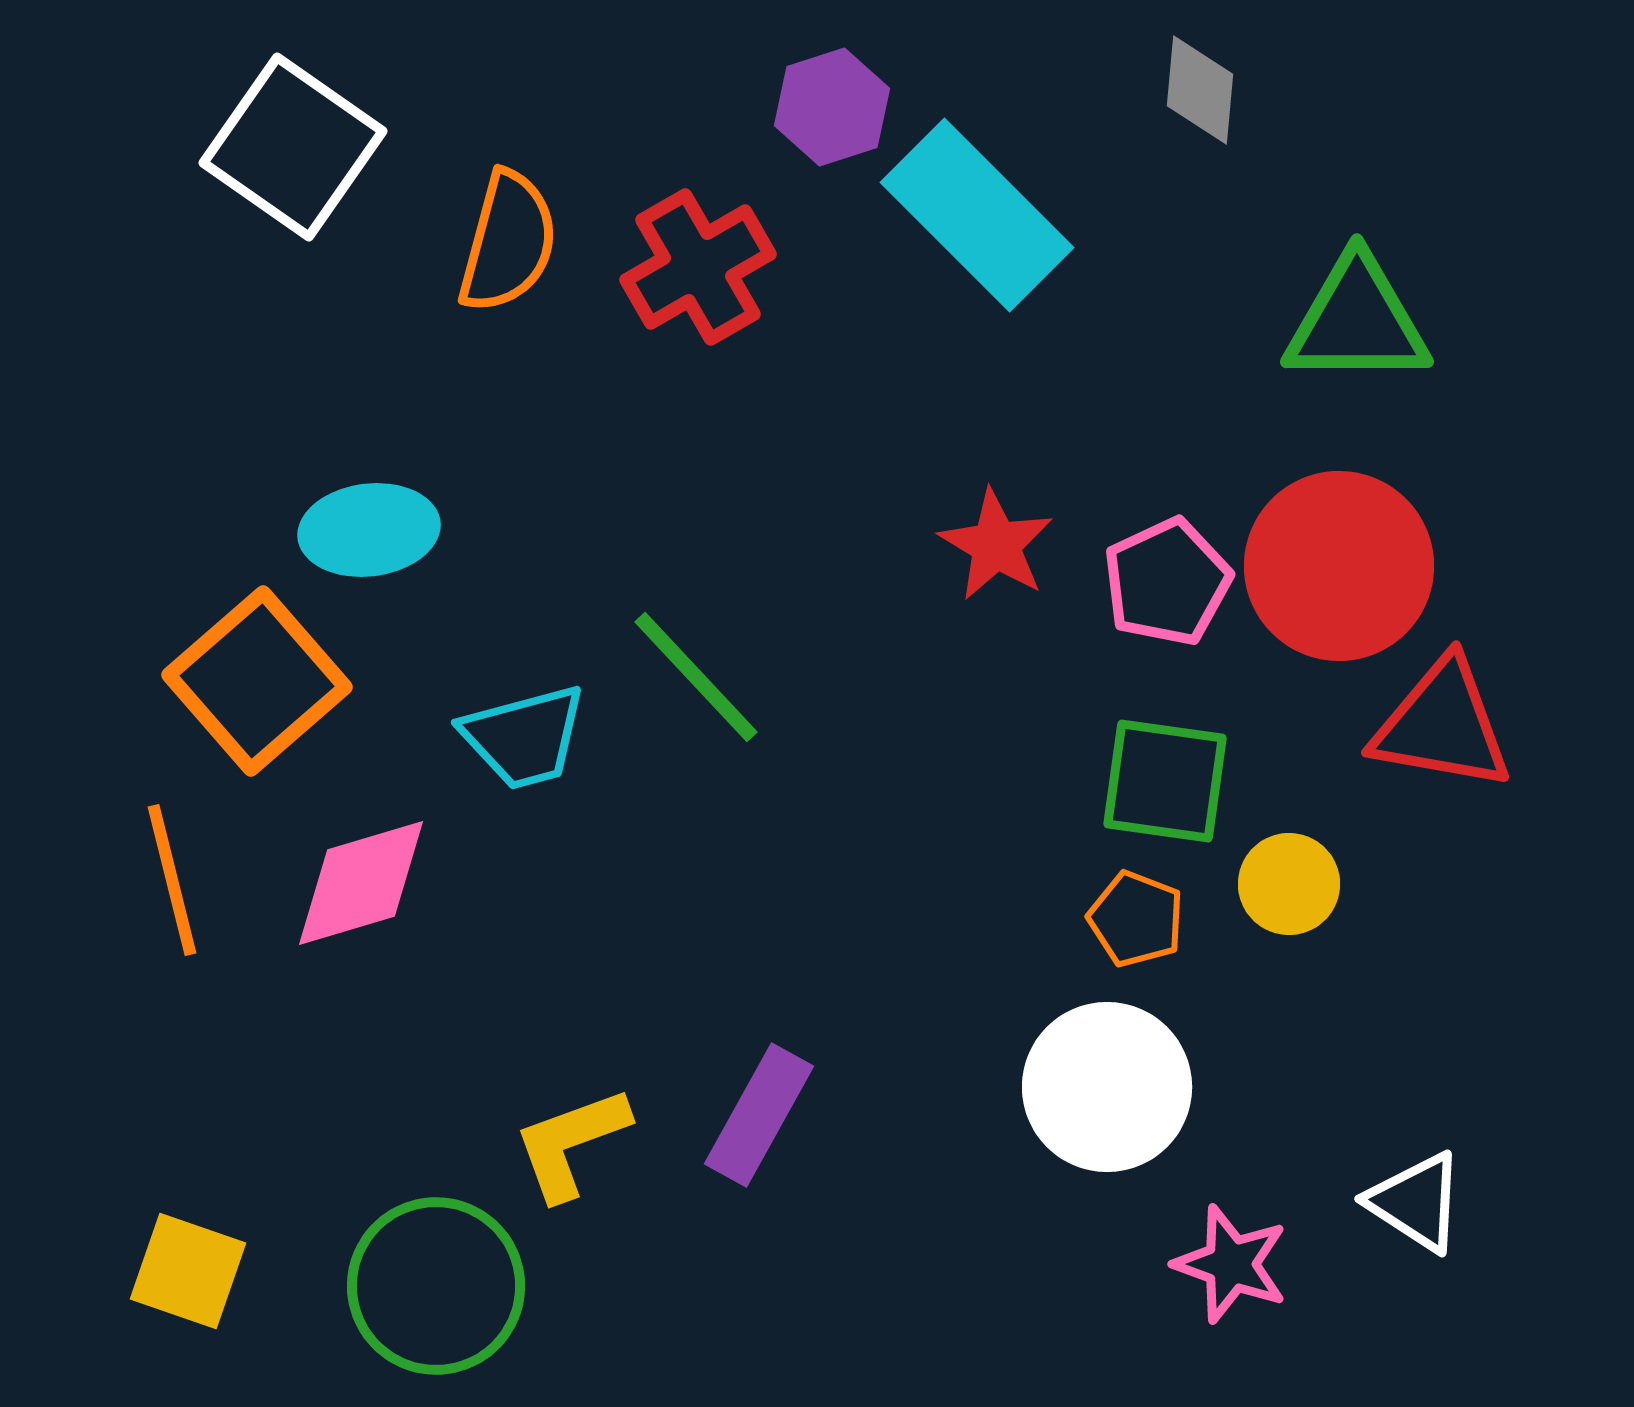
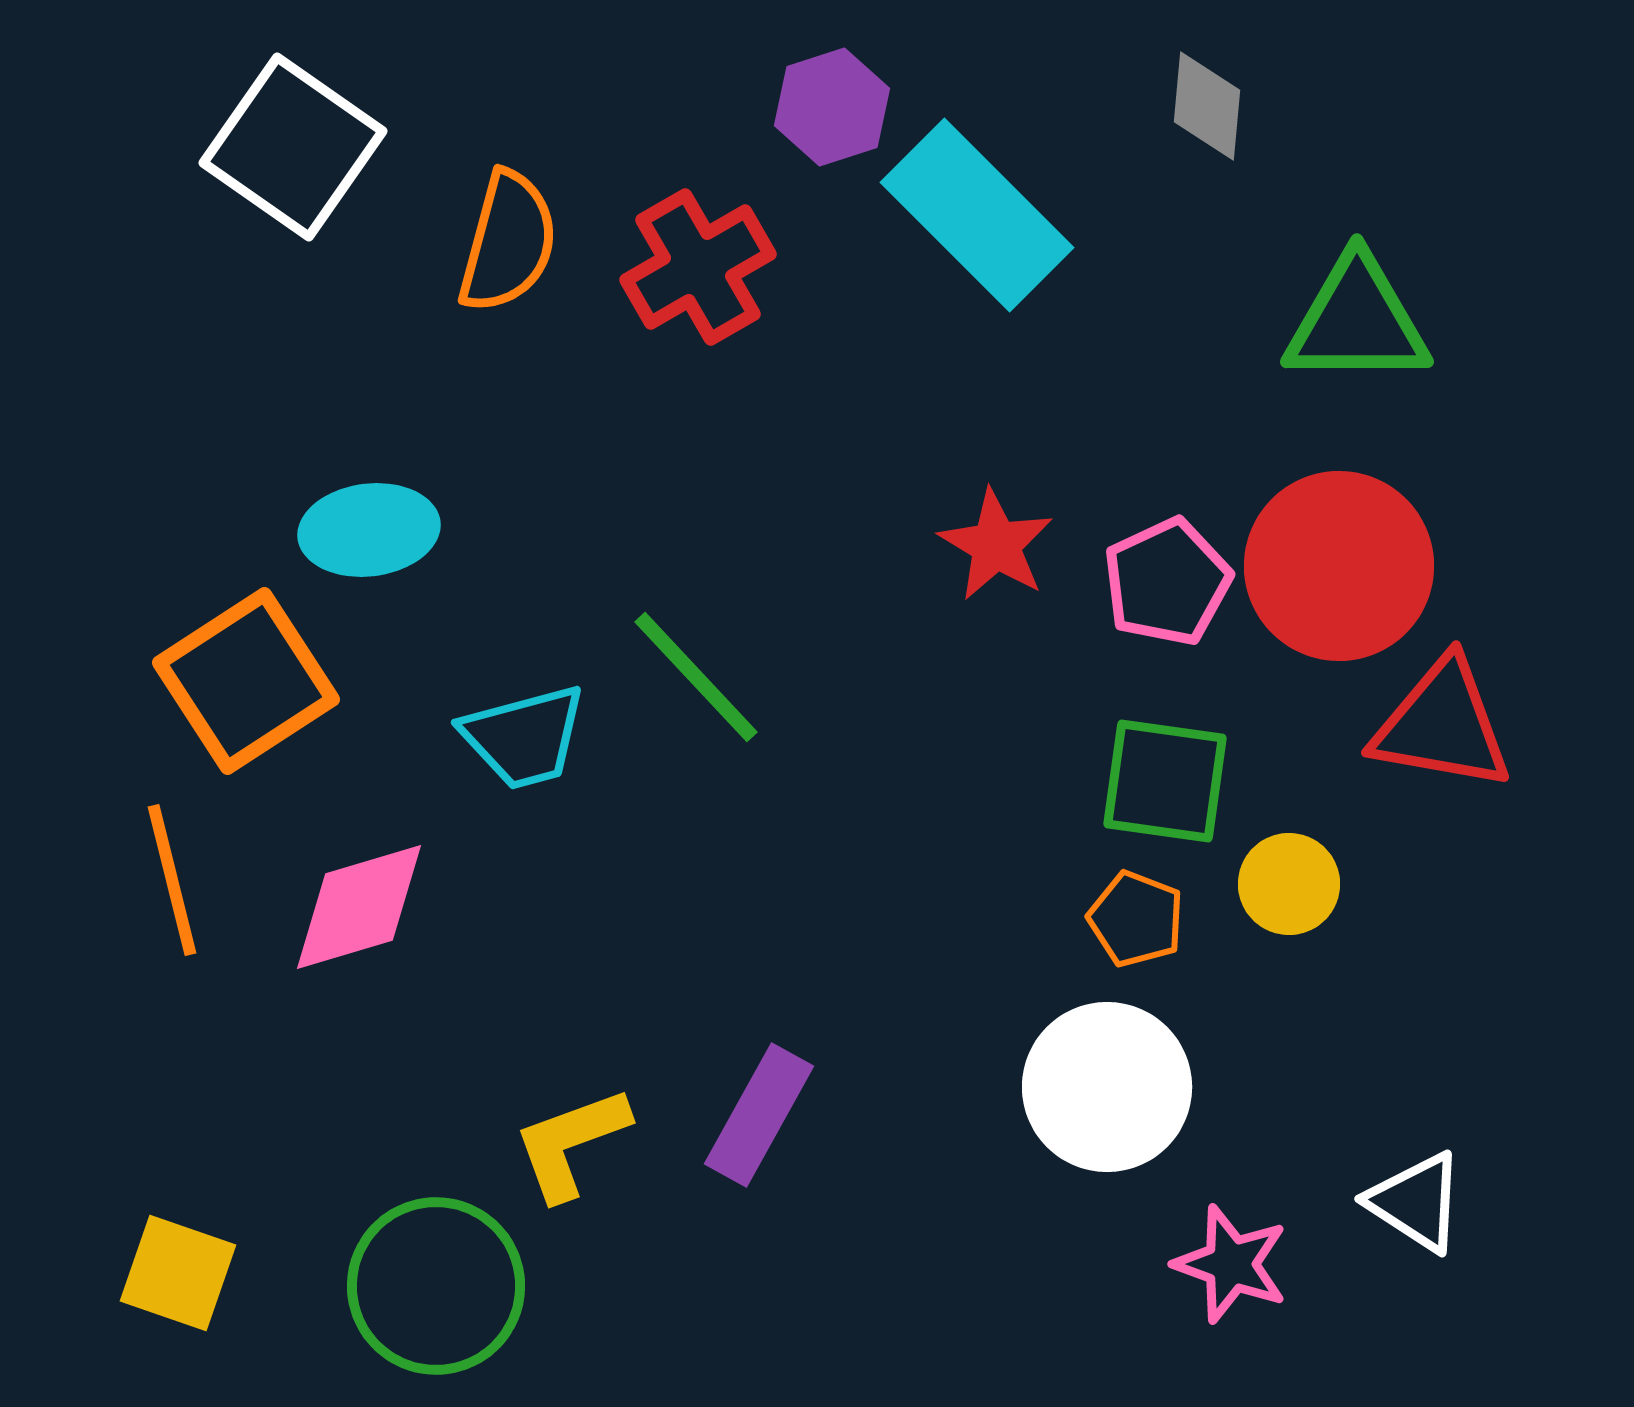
gray diamond: moved 7 px right, 16 px down
orange square: moved 11 px left; rotated 8 degrees clockwise
pink diamond: moved 2 px left, 24 px down
yellow square: moved 10 px left, 2 px down
